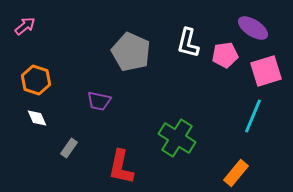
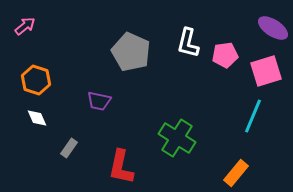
purple ellipse: moved 20 px right
